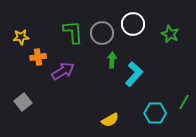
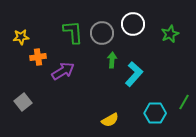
green star: rotated 24 degrees clockwise
